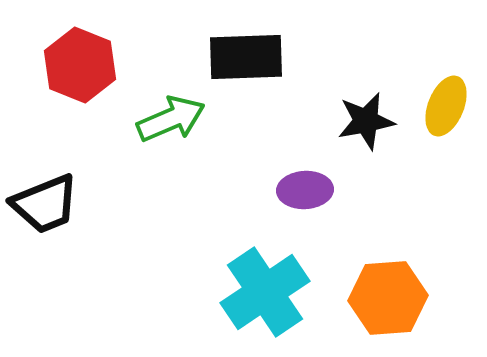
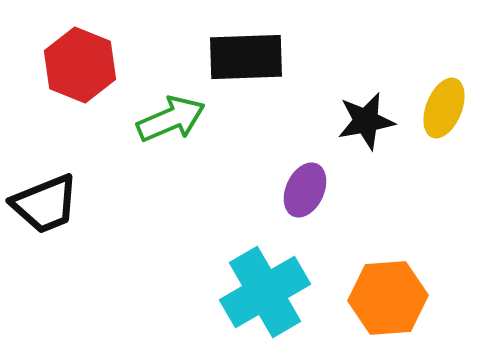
yellow ellipse: moved 2 px left, 2 px down
purple ellipse: rotated 62 degrees counterclockwise
cyan cross: rotated 4 degrees clockwise
